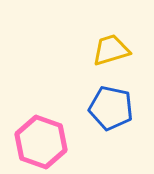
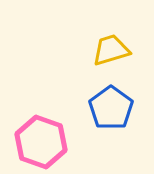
blue pentagon: rotated 24 degrees clockwise
